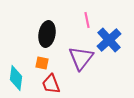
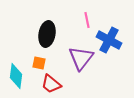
blue cross: rotated 20 degrees counterclockwise
orange square: moved 3 px left
cyan diamond: moved 2 px up
red trapezoid: rotated 30 degrees counterclockwise
